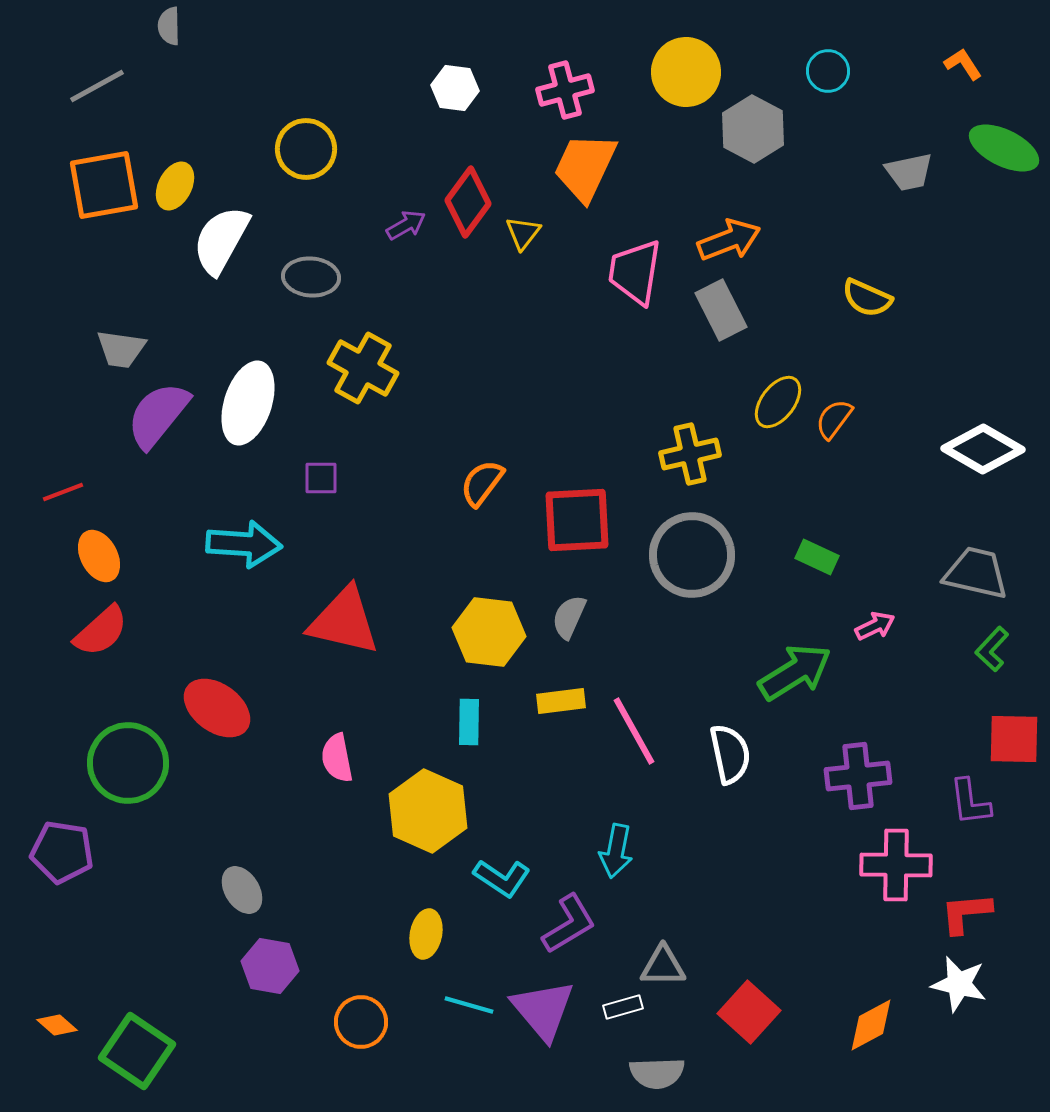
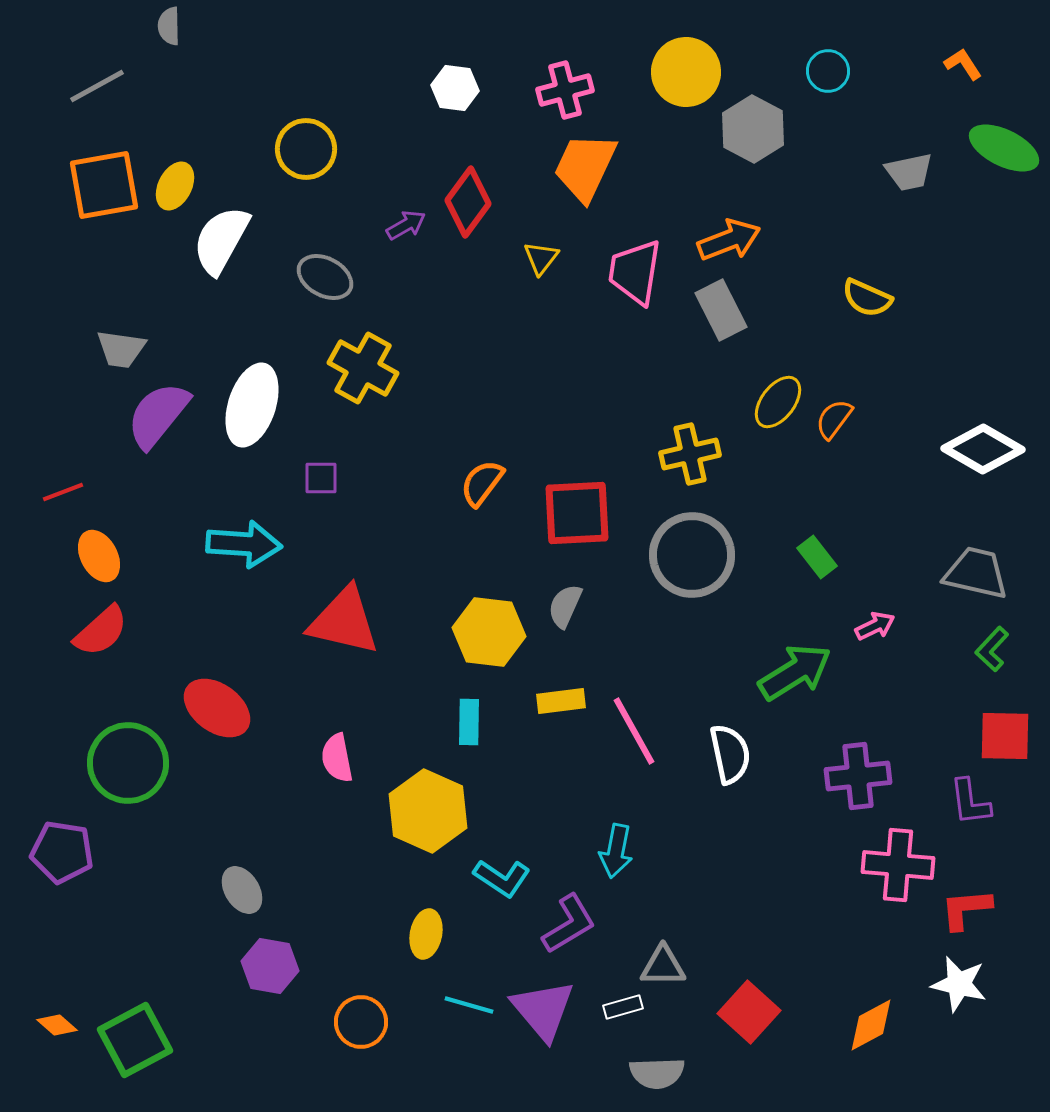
yellow triangle at (523, 233): moved 18 px right, 25 px down
gray ellipse at (311, 277): moved 14 px right; rotated 24 degrees clockwise
white ellipse at (248, 403): moved 4 px right, 2 px down
red square at (577, 520): moved 7 px up
green rectangle at (817, 557): rotated 27 degrees clockwise
gray semicircle at (569, 617): moved 4 px left, 11 px up
red square at (1014, 739): moved 9 px left, 3 px up
pink cross at (896, 865): moved 2 px right; rotated 4 degrees clockwise
red L-shape at (966, 913): moved 4 px up
green square at (137, 1051): moved 2 px left, 11 px up; rotated 28 degrees clockwise
